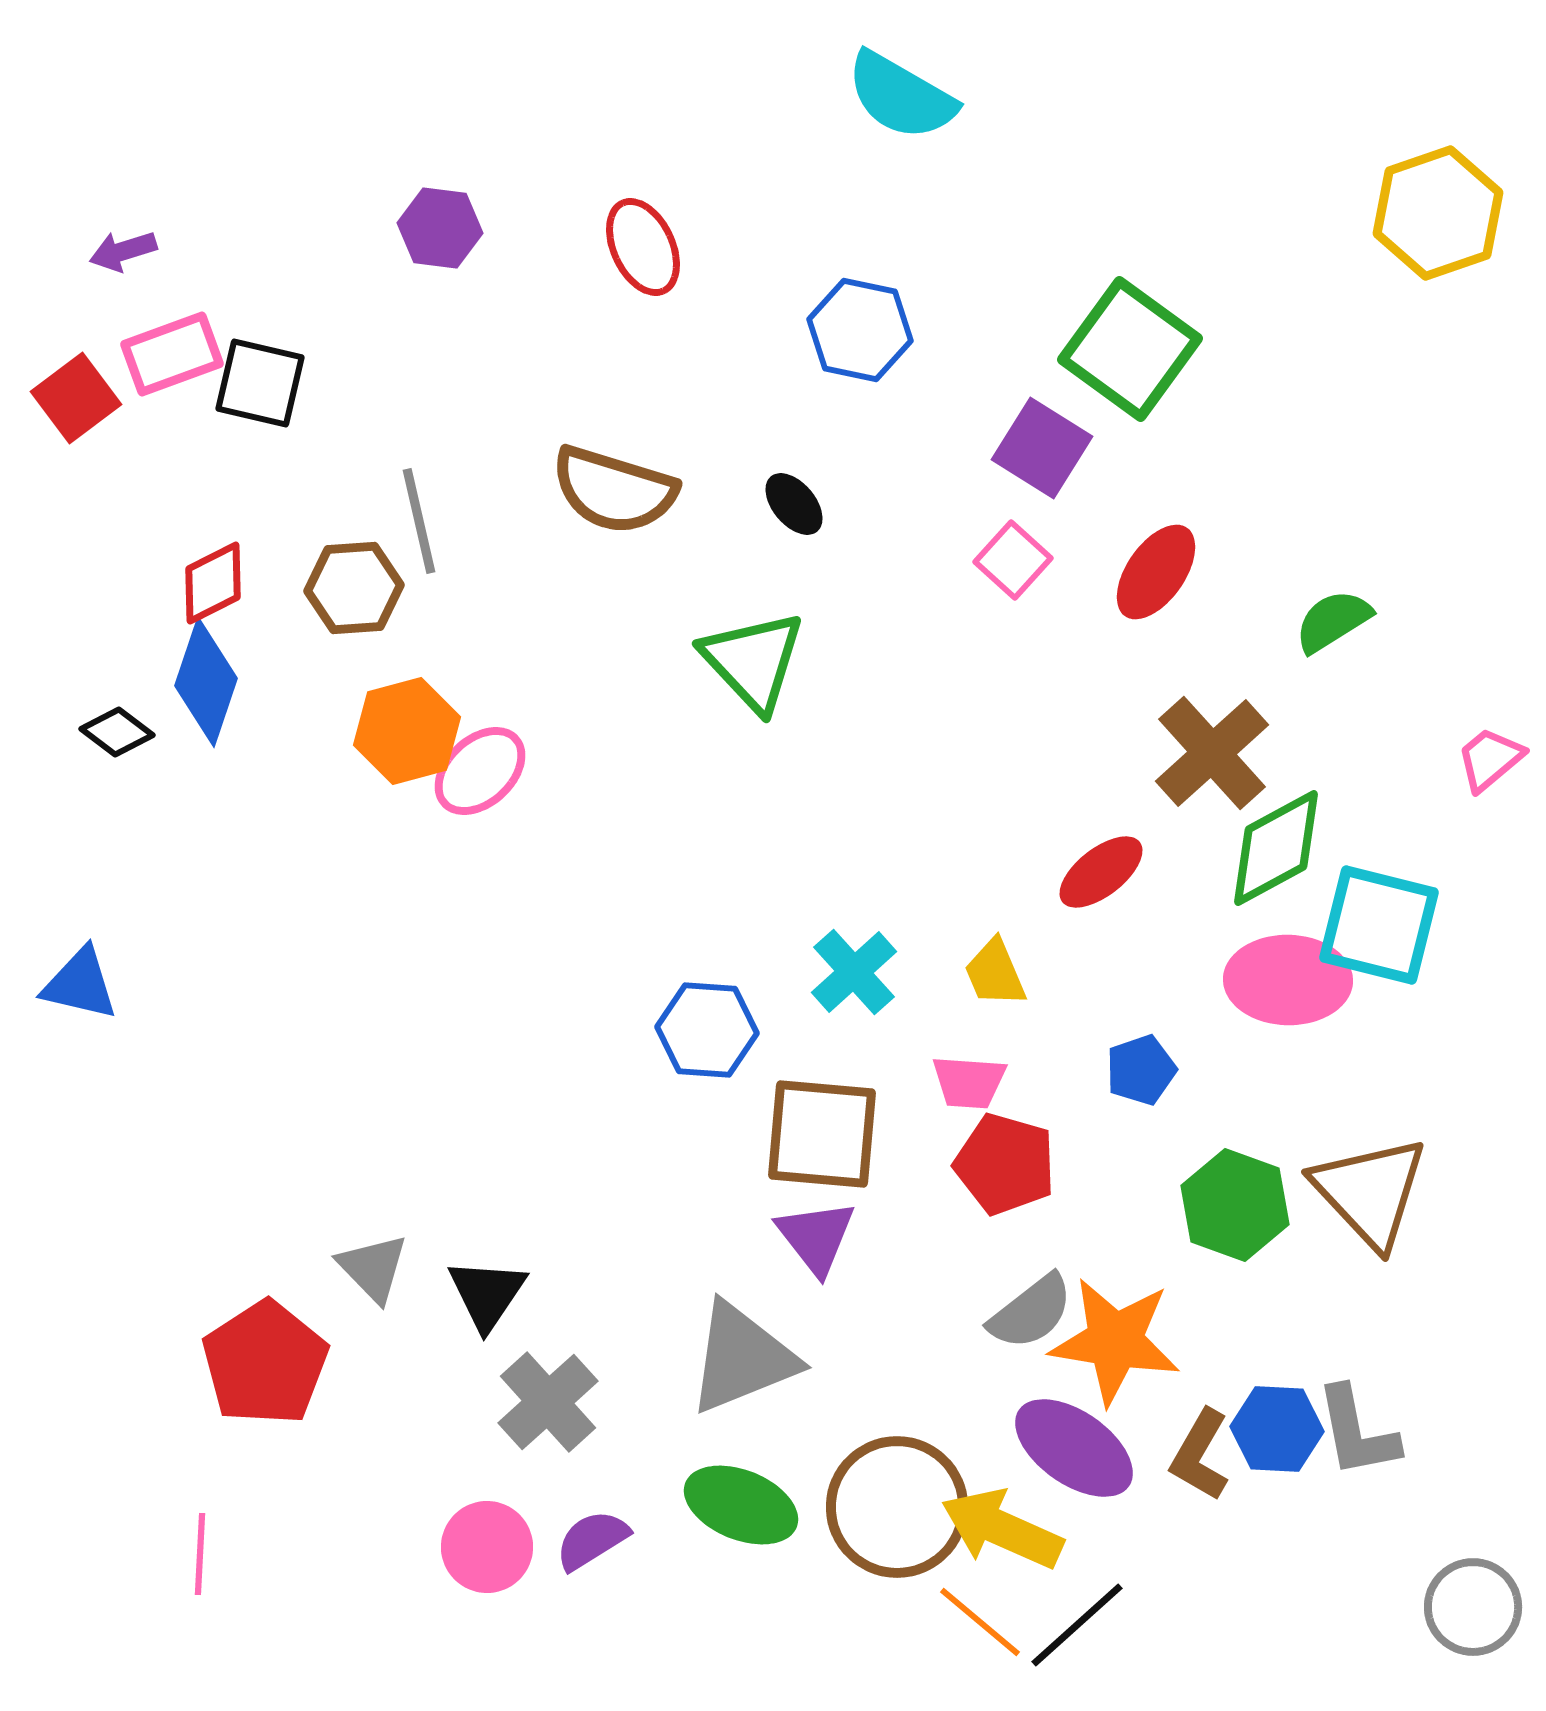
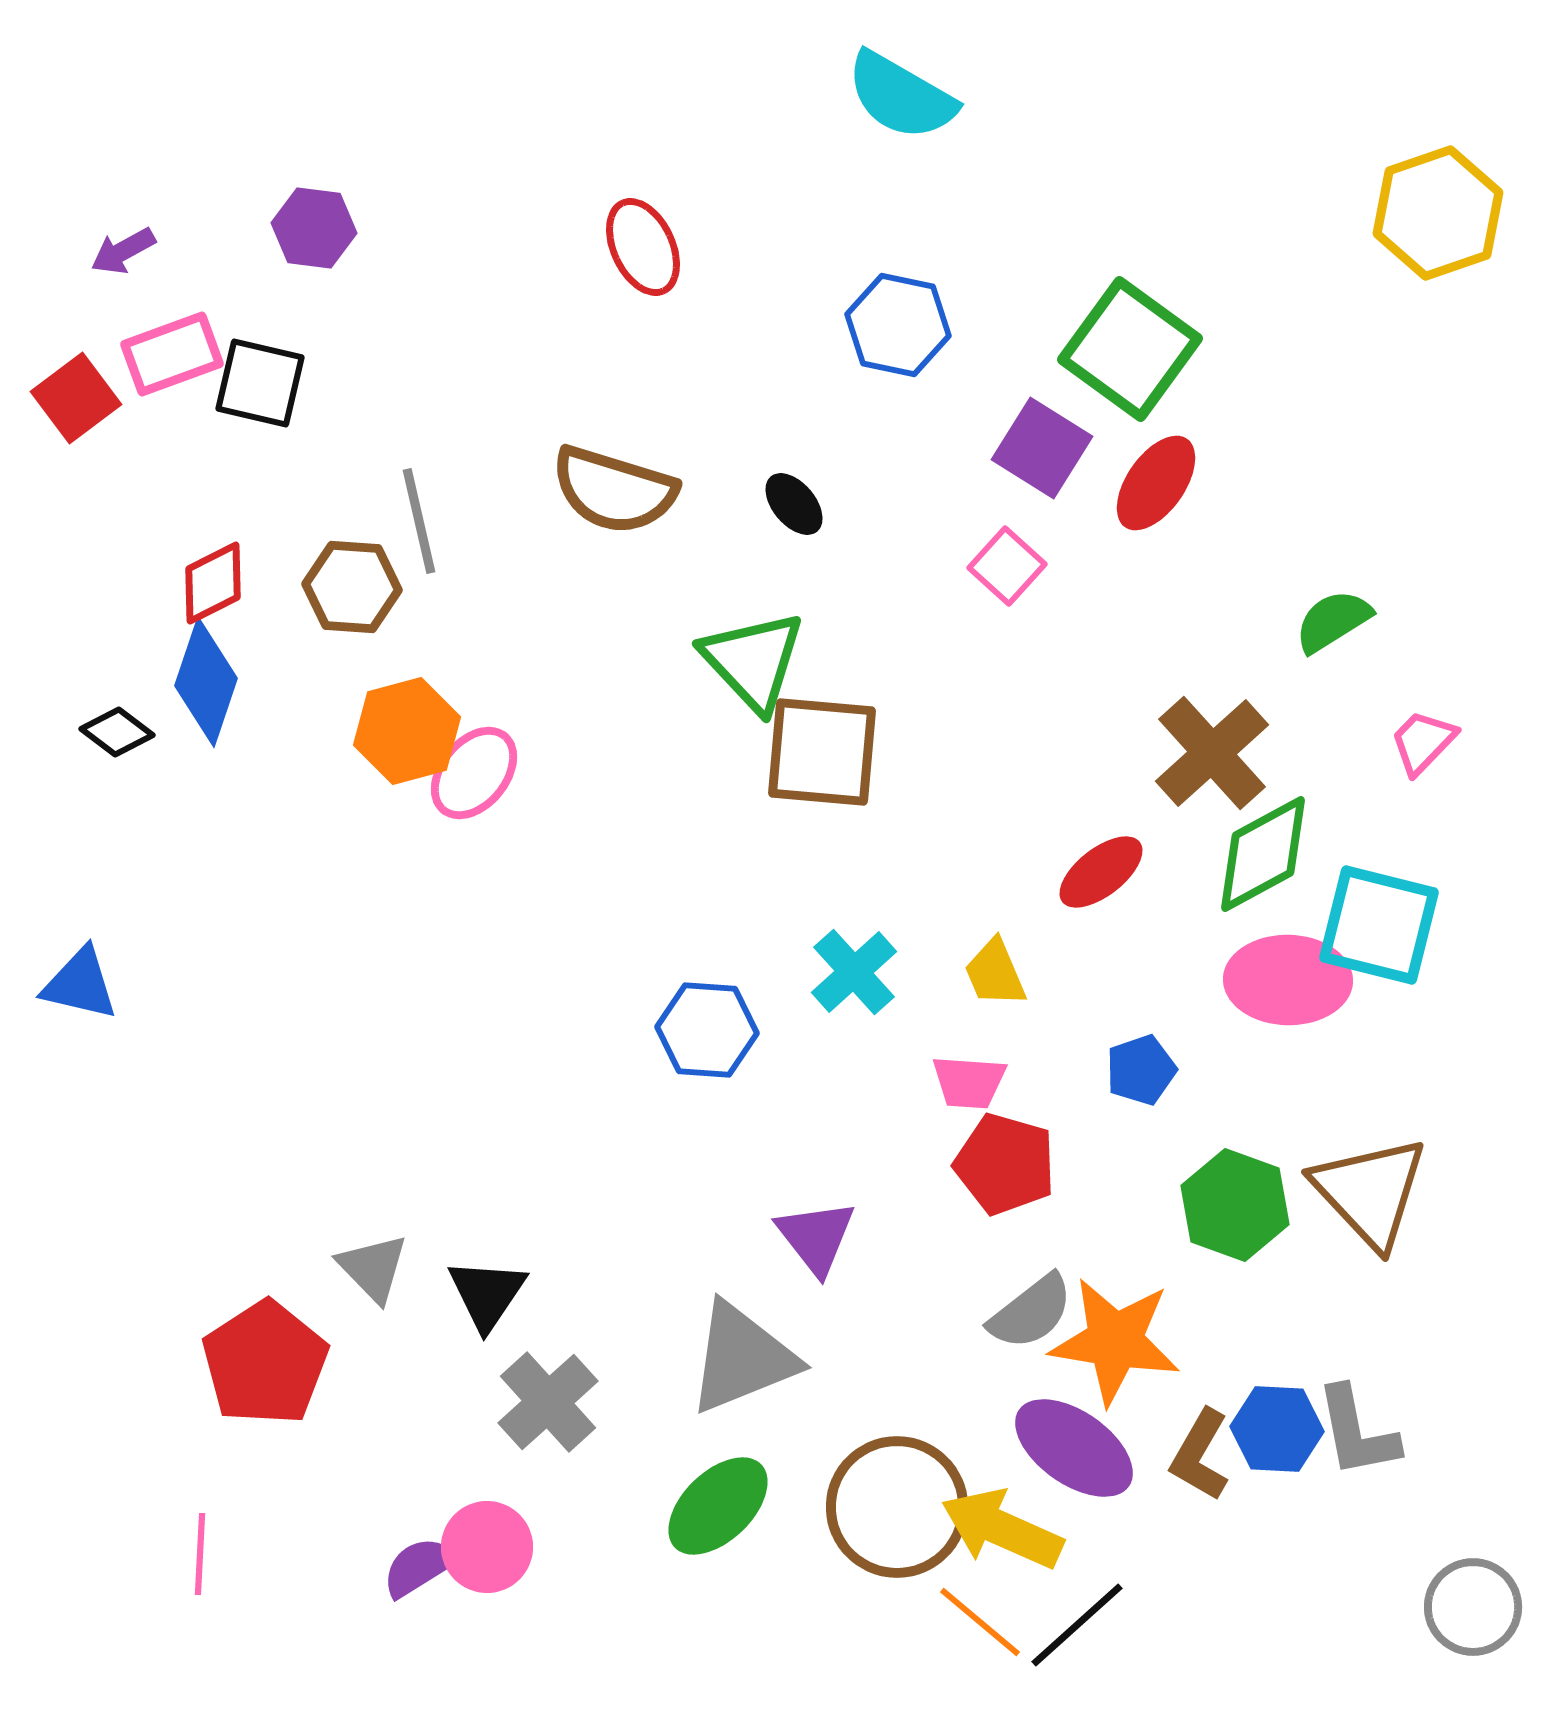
purple hexagon at (440, 228): moved 126 px left
purple arrow at (123, 251): rotated 12 degrees counterclockwise
blue hexagon at (860, 330): moved 38 px right, 5 px up
pink square at (1013, 560): moved 6 px left, 6 px down
red ellipse at (1156, 572): moved 89 px up
brown hexagon at (354, 588): moved 2 px left, 1 px up; rotated 8 degrees clockwise
pink trapezoid at (1490, 759): moved 67 px left, 17 px up; rotated 6 degrees counterclockwise
pink ellipse at (480, 771): moved 6 px left, 2 px down; rotated 8 degrees counterclockwise
green diamond at (1276, 848): moved 13 px left, 6 px down
brown square at (822, 1134): moved 382 px up
green ellipse at (741, 1505): moved 23 px left, 1 px down; rotated 66 degrees counterclockwise
purple semicircle at (592, 1540): moved 173 px left, 27 px down
